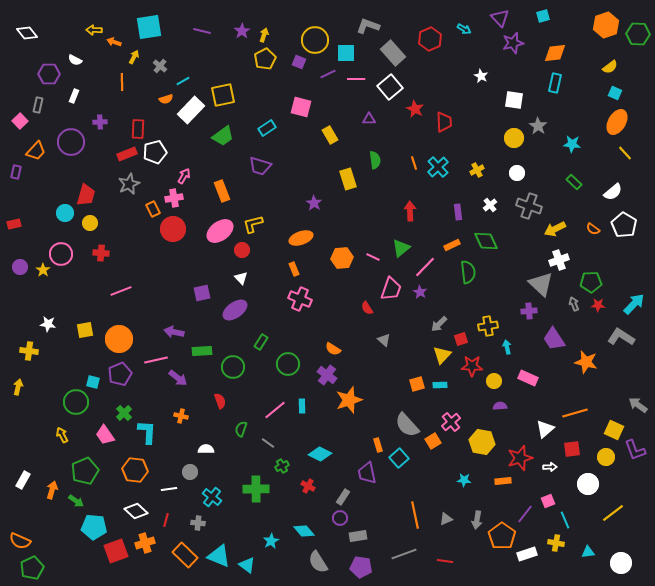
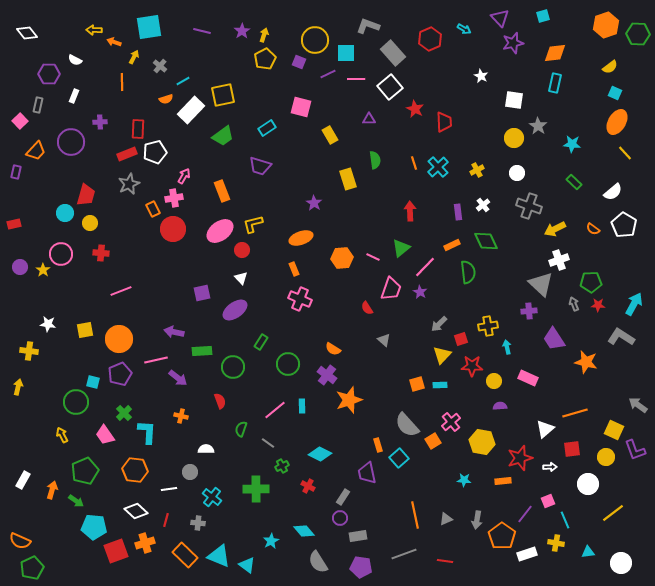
white cross at (490, 205): moved 7 px left
cyan arrow at (634, 304): rotated 15 degrees counterclockwise
